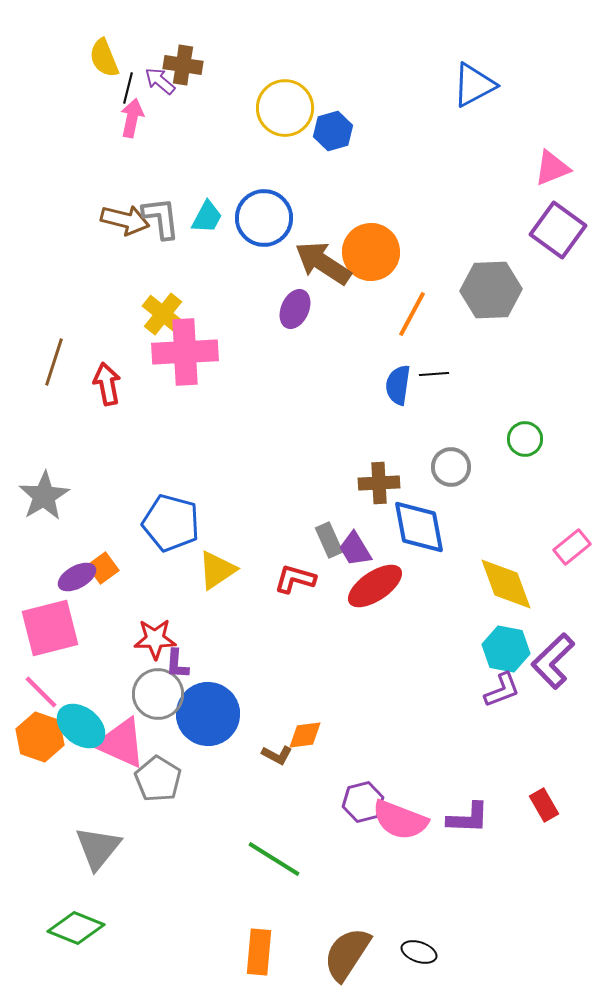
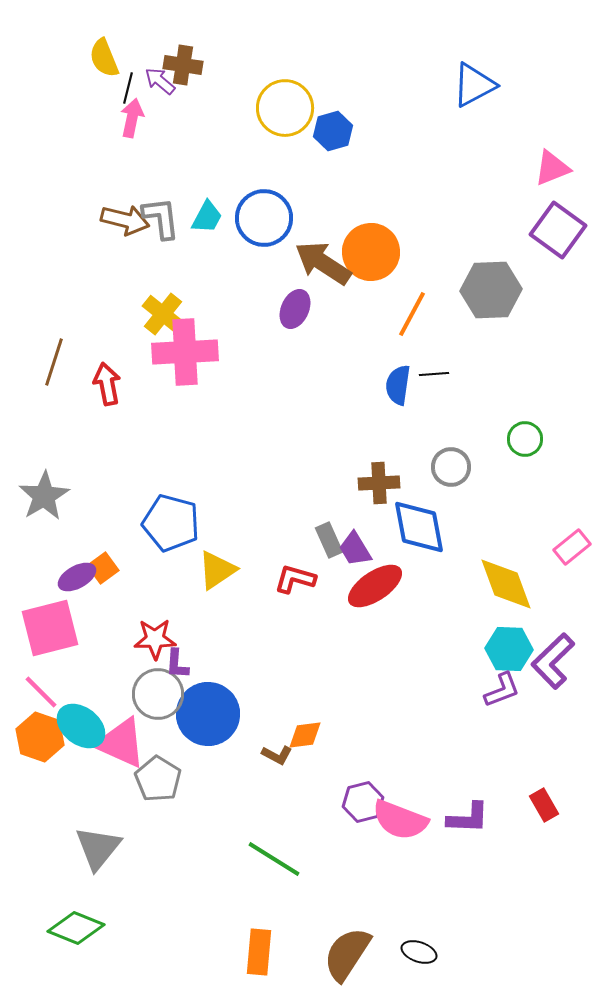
cyan hexagon at (506, 649): moved 3 px right; rotated 9 degrees counterclockwise
